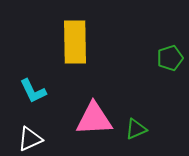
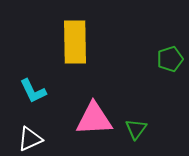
green pentagon: moved 1 px down
green triangle: rotated 30 degrees counterclockwise
